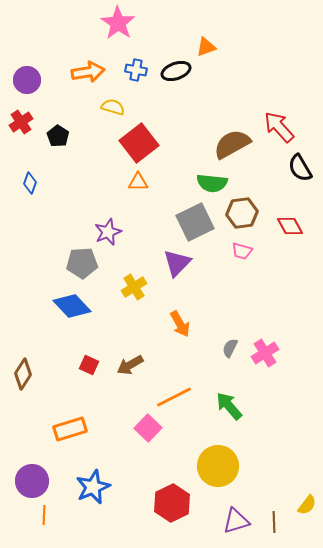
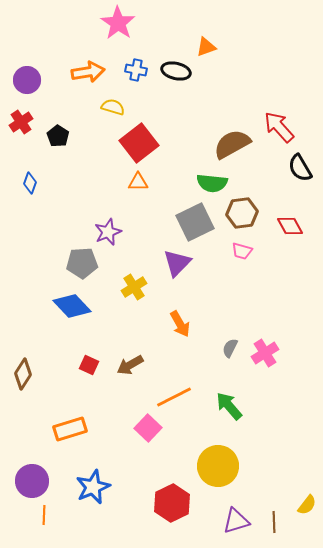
black ellipse at (176, 71): rotated 32 degrees clockwise
